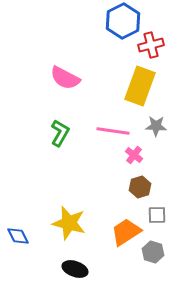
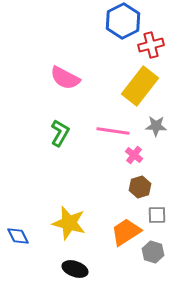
yellow rectangle: rotated 18 degrees clockwise
